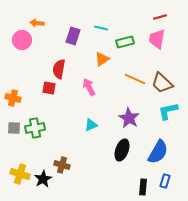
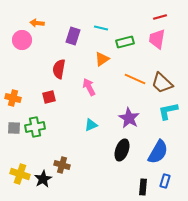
red square: moved 9 px down; rotated 24 degrees counterclockwise
green cross: moved 1 px up
